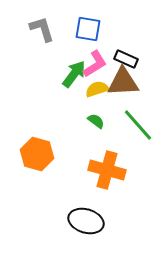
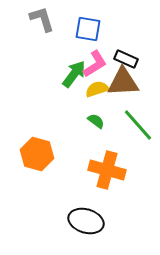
gray L-shape: moved 10 px up
